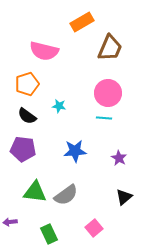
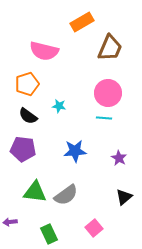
black semicircle: moved 1 px right
